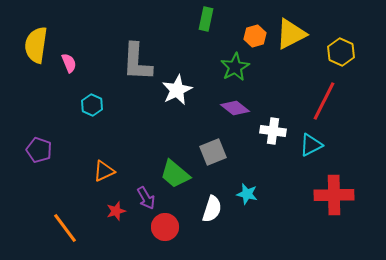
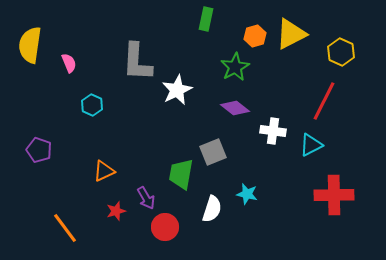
yellow semicircle: moved 6 px left
green trapezoid: moved 6 px right; rotated 60 degrees clockwise
